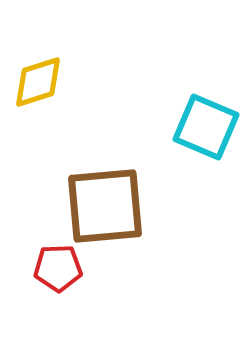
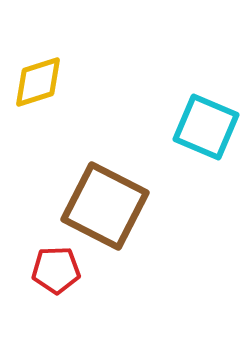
brown square: rotated 32 degrees clockwise
red pentagon: moved 2 px left, 2 px down
